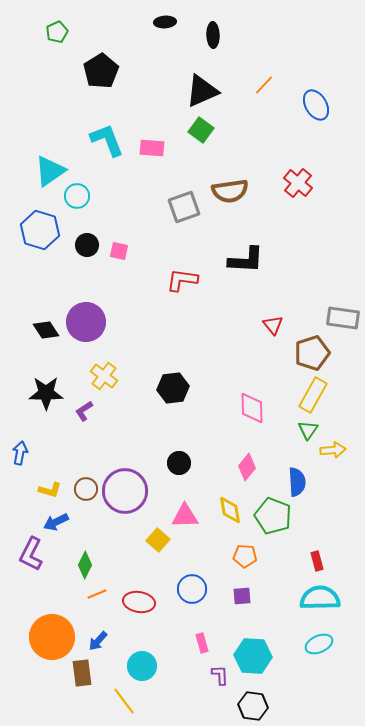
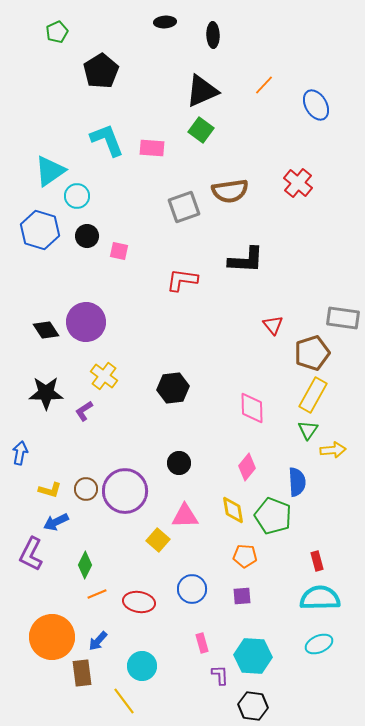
black circle at (87, 245): moved 9 px up
yellow diamond at (230, 510): moved 3 px right
